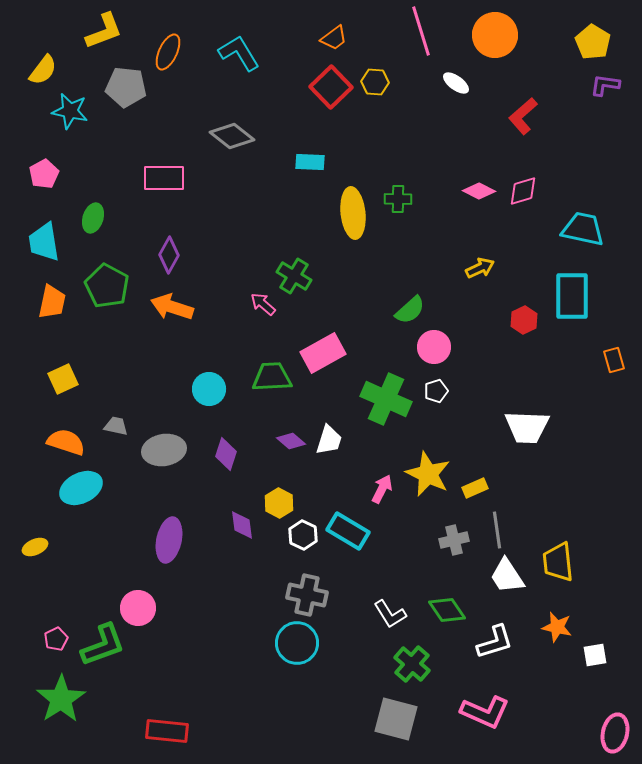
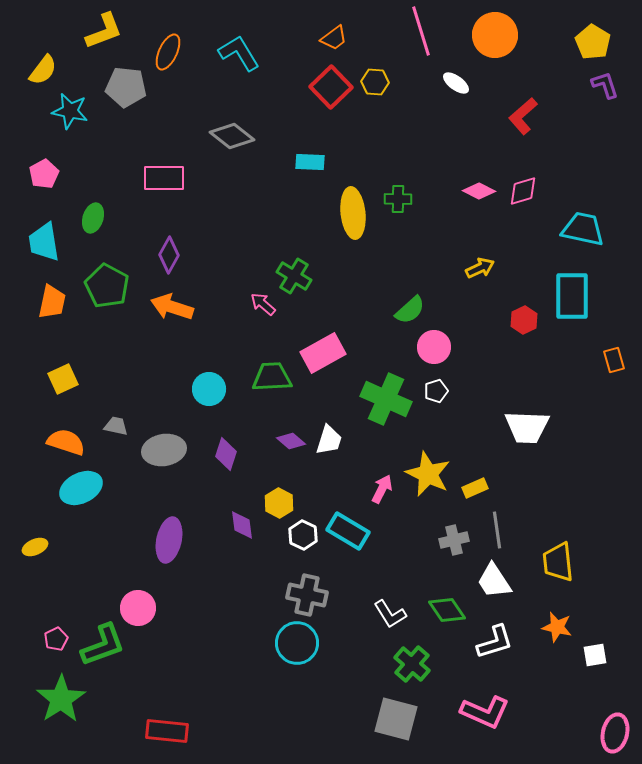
purple L-shape at (605, 85): rotated 64 degrees clockwise
white trapezoid at (507, 576): moved 13 px left, 5 px down
